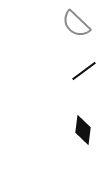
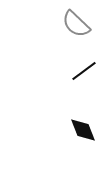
black diamond: rotated 28 degrees counterclockwise
